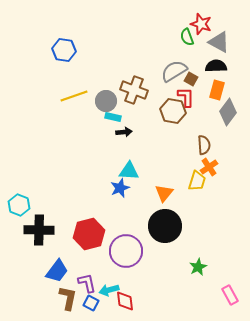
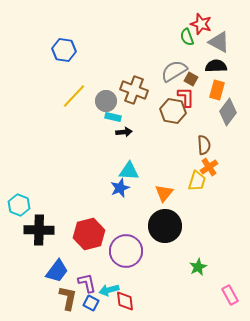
yellow line: rotated 28 degrees counterclockwise
